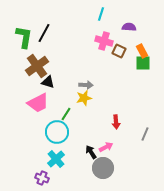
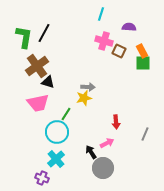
gray arrow: moved 2 px right, 2 px down
pink trapezoid: rotated 15 degrees clockwise
pink arrow: moved 1 px right, 4 px up
